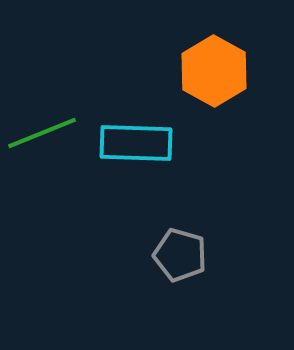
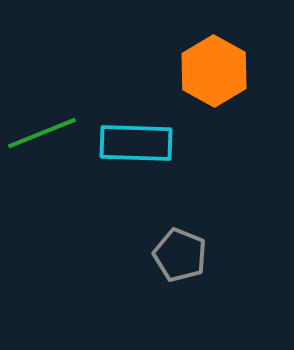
gray pentagon: rotated 6 degrees clockwise
